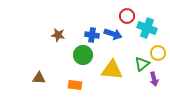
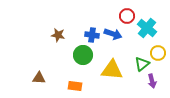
cyan cross: rotated 18 degrees clockwise
purple arrow: moved 2 px left, 2 px down
orange rectangle: moved 1 px down
